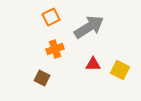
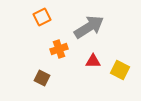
orange square: moved 9 px left
orange cross: moved 4 px right
red triangle: moved 3 px up
